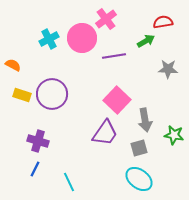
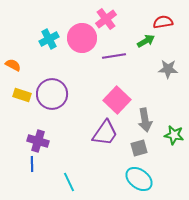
blue line: moved 3 px left, 5 px up; rotated 28 degrees counterclockwise
